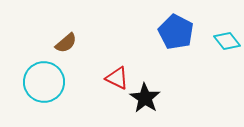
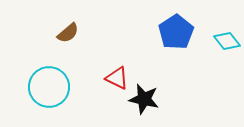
blue pentagon: rotated 12 degrees clockwise
brown semicircle: moved 2 px right, 10 px up
cyan circle: moved 5 px right, 5 px down
black star: moved 1 px left, 1 px down; rotated 20 degrees counterclockwise
